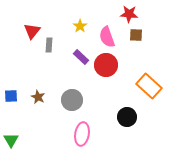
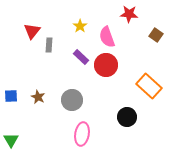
brown square: moved 20 px right; rotated 32 degrees clockwise
